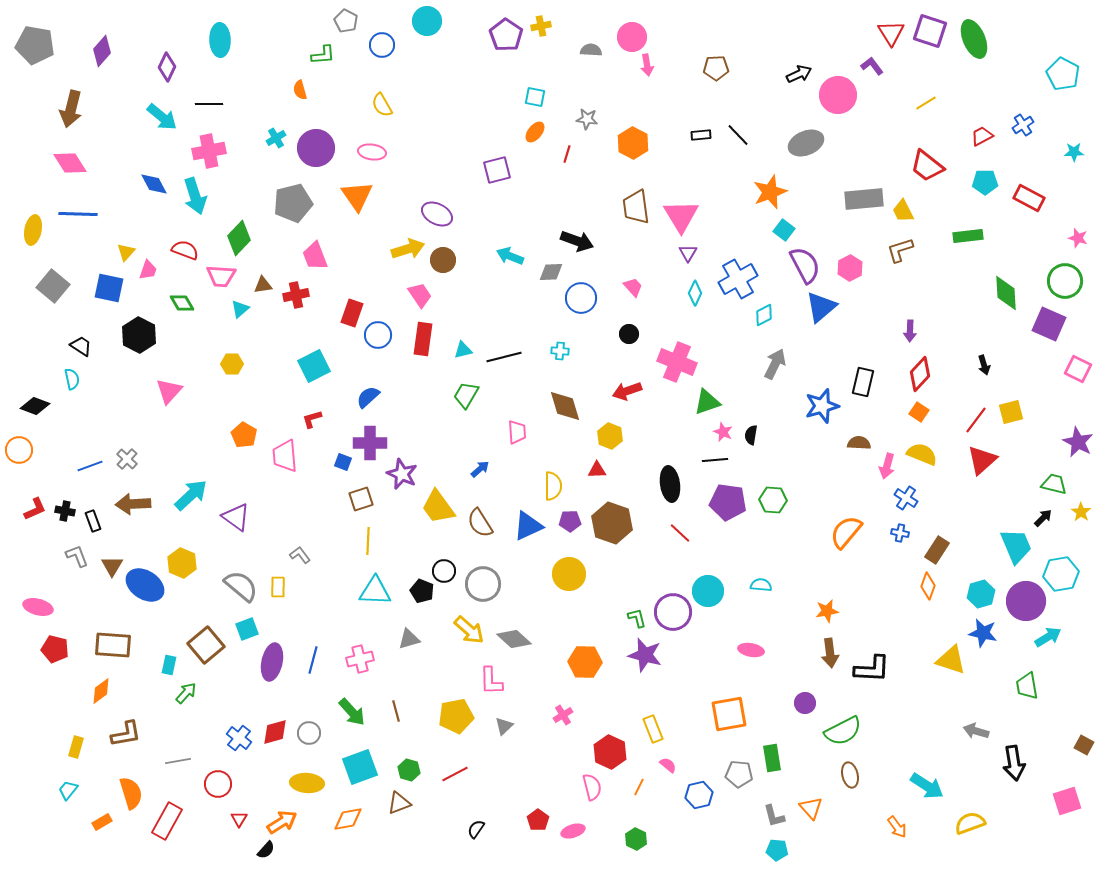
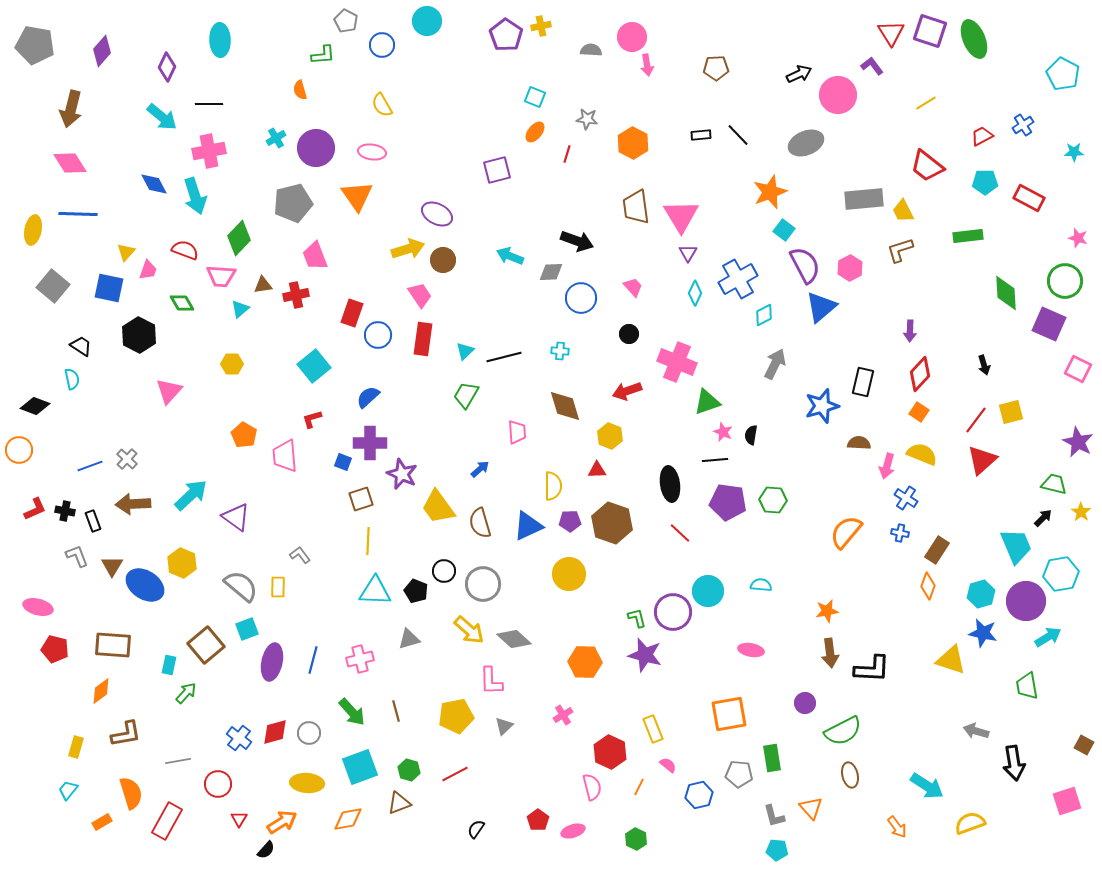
cyan square at (535, 97): rotated 10 degrees clockwise
cyan triangle at (463, 350): moved 2 px right, 1 px down; rotated 30 degrees counterclockwise
cyan square at (314, 366): rotated 12 degrees counterclockwise
brown semicircle at (480, 523): rotated 16 degrees clockwise
black pentagon at (422, 591): moved 6 px left
